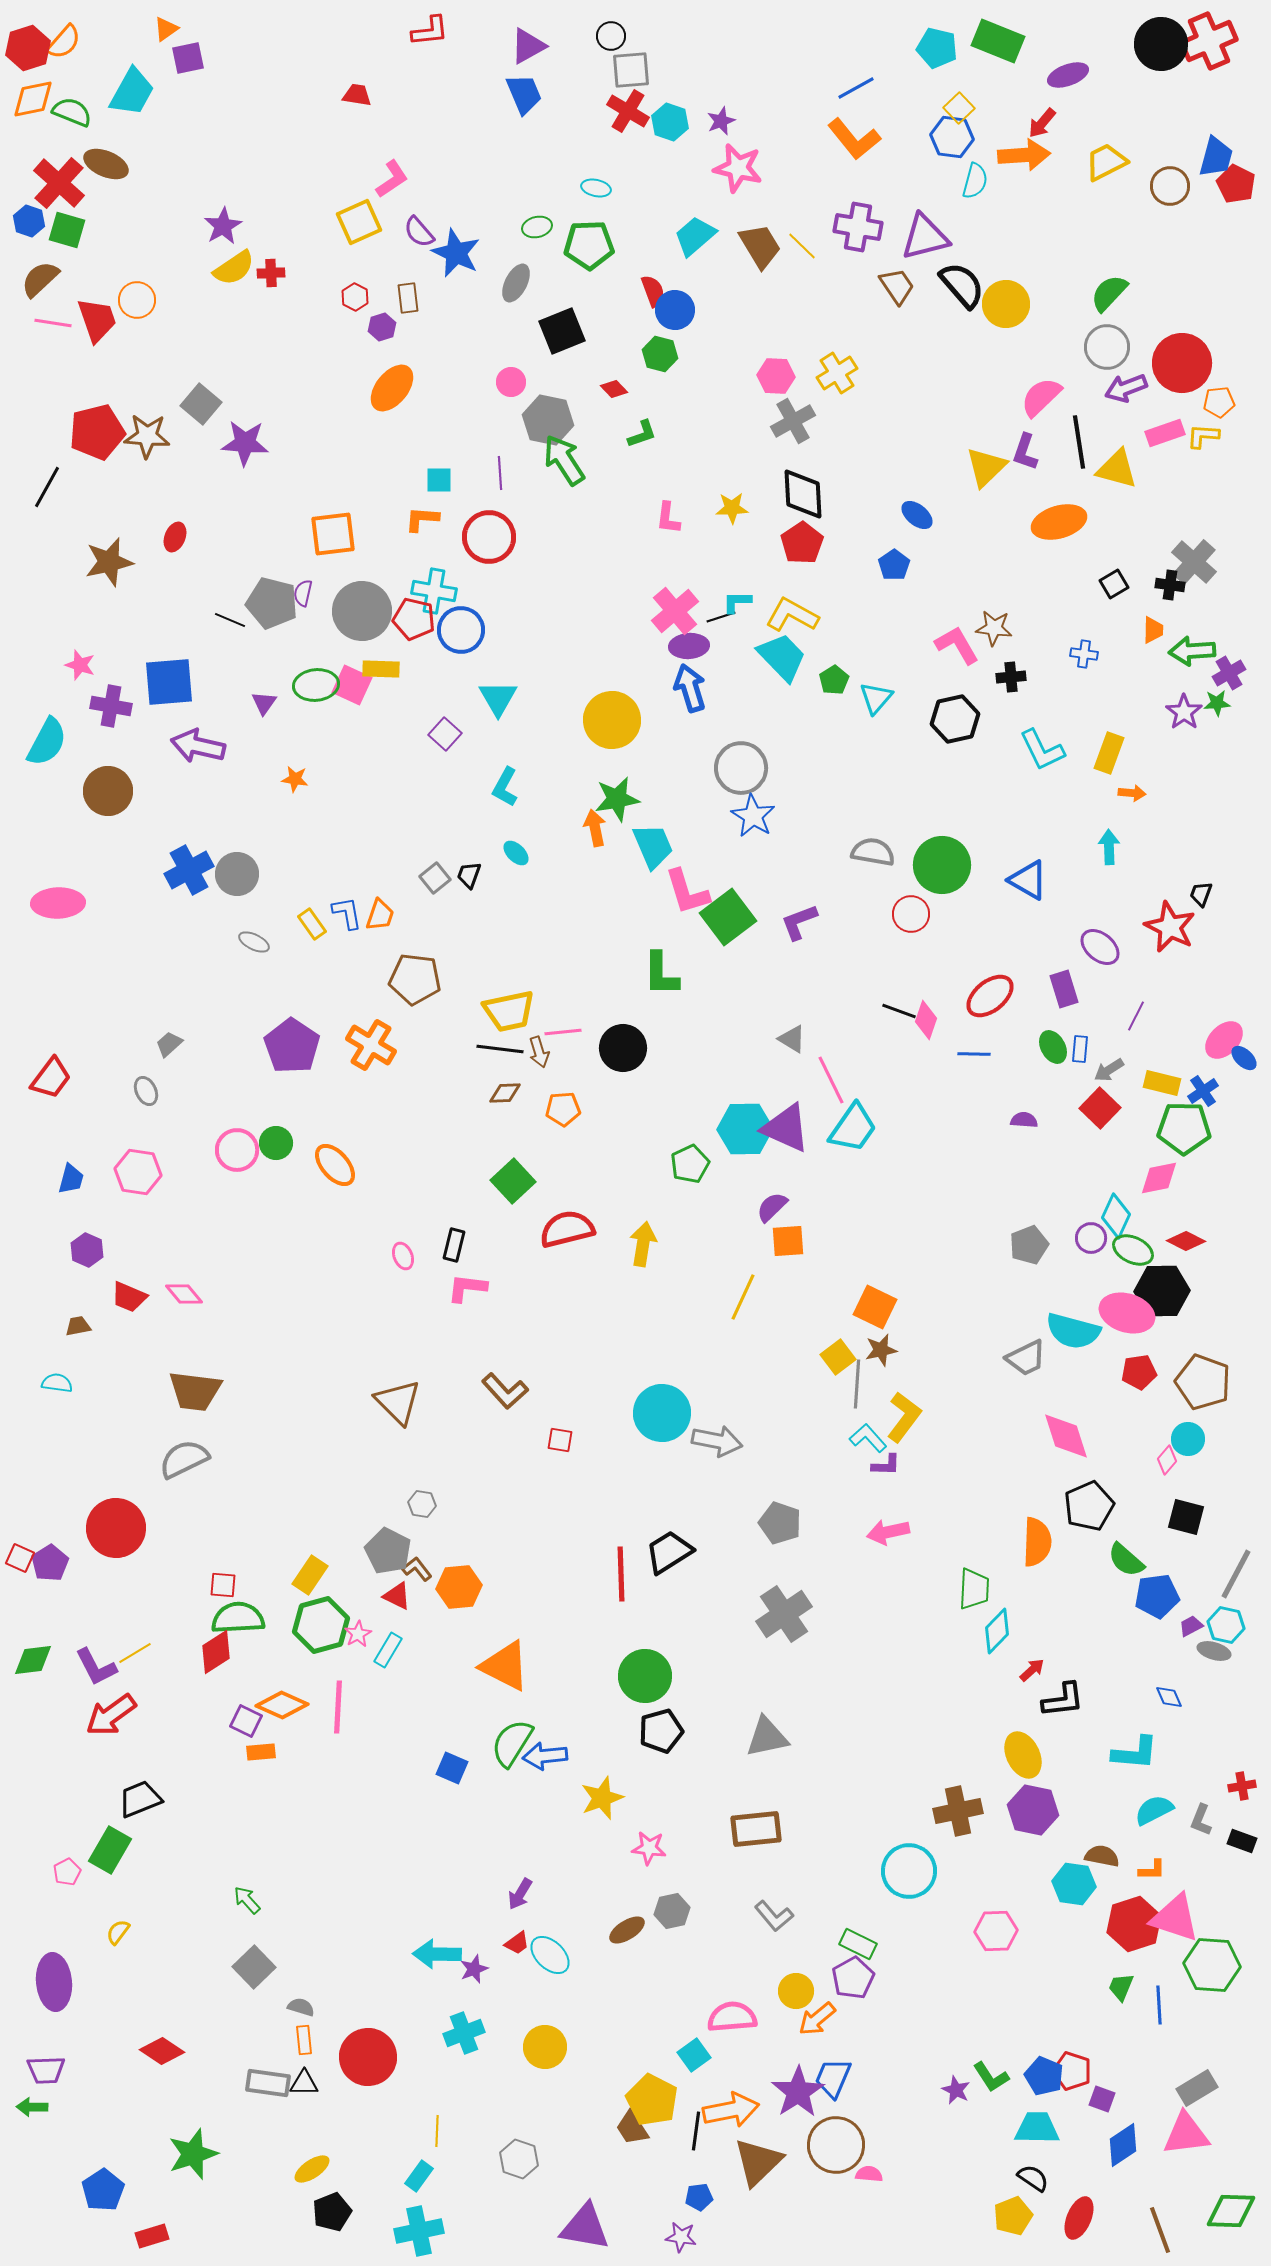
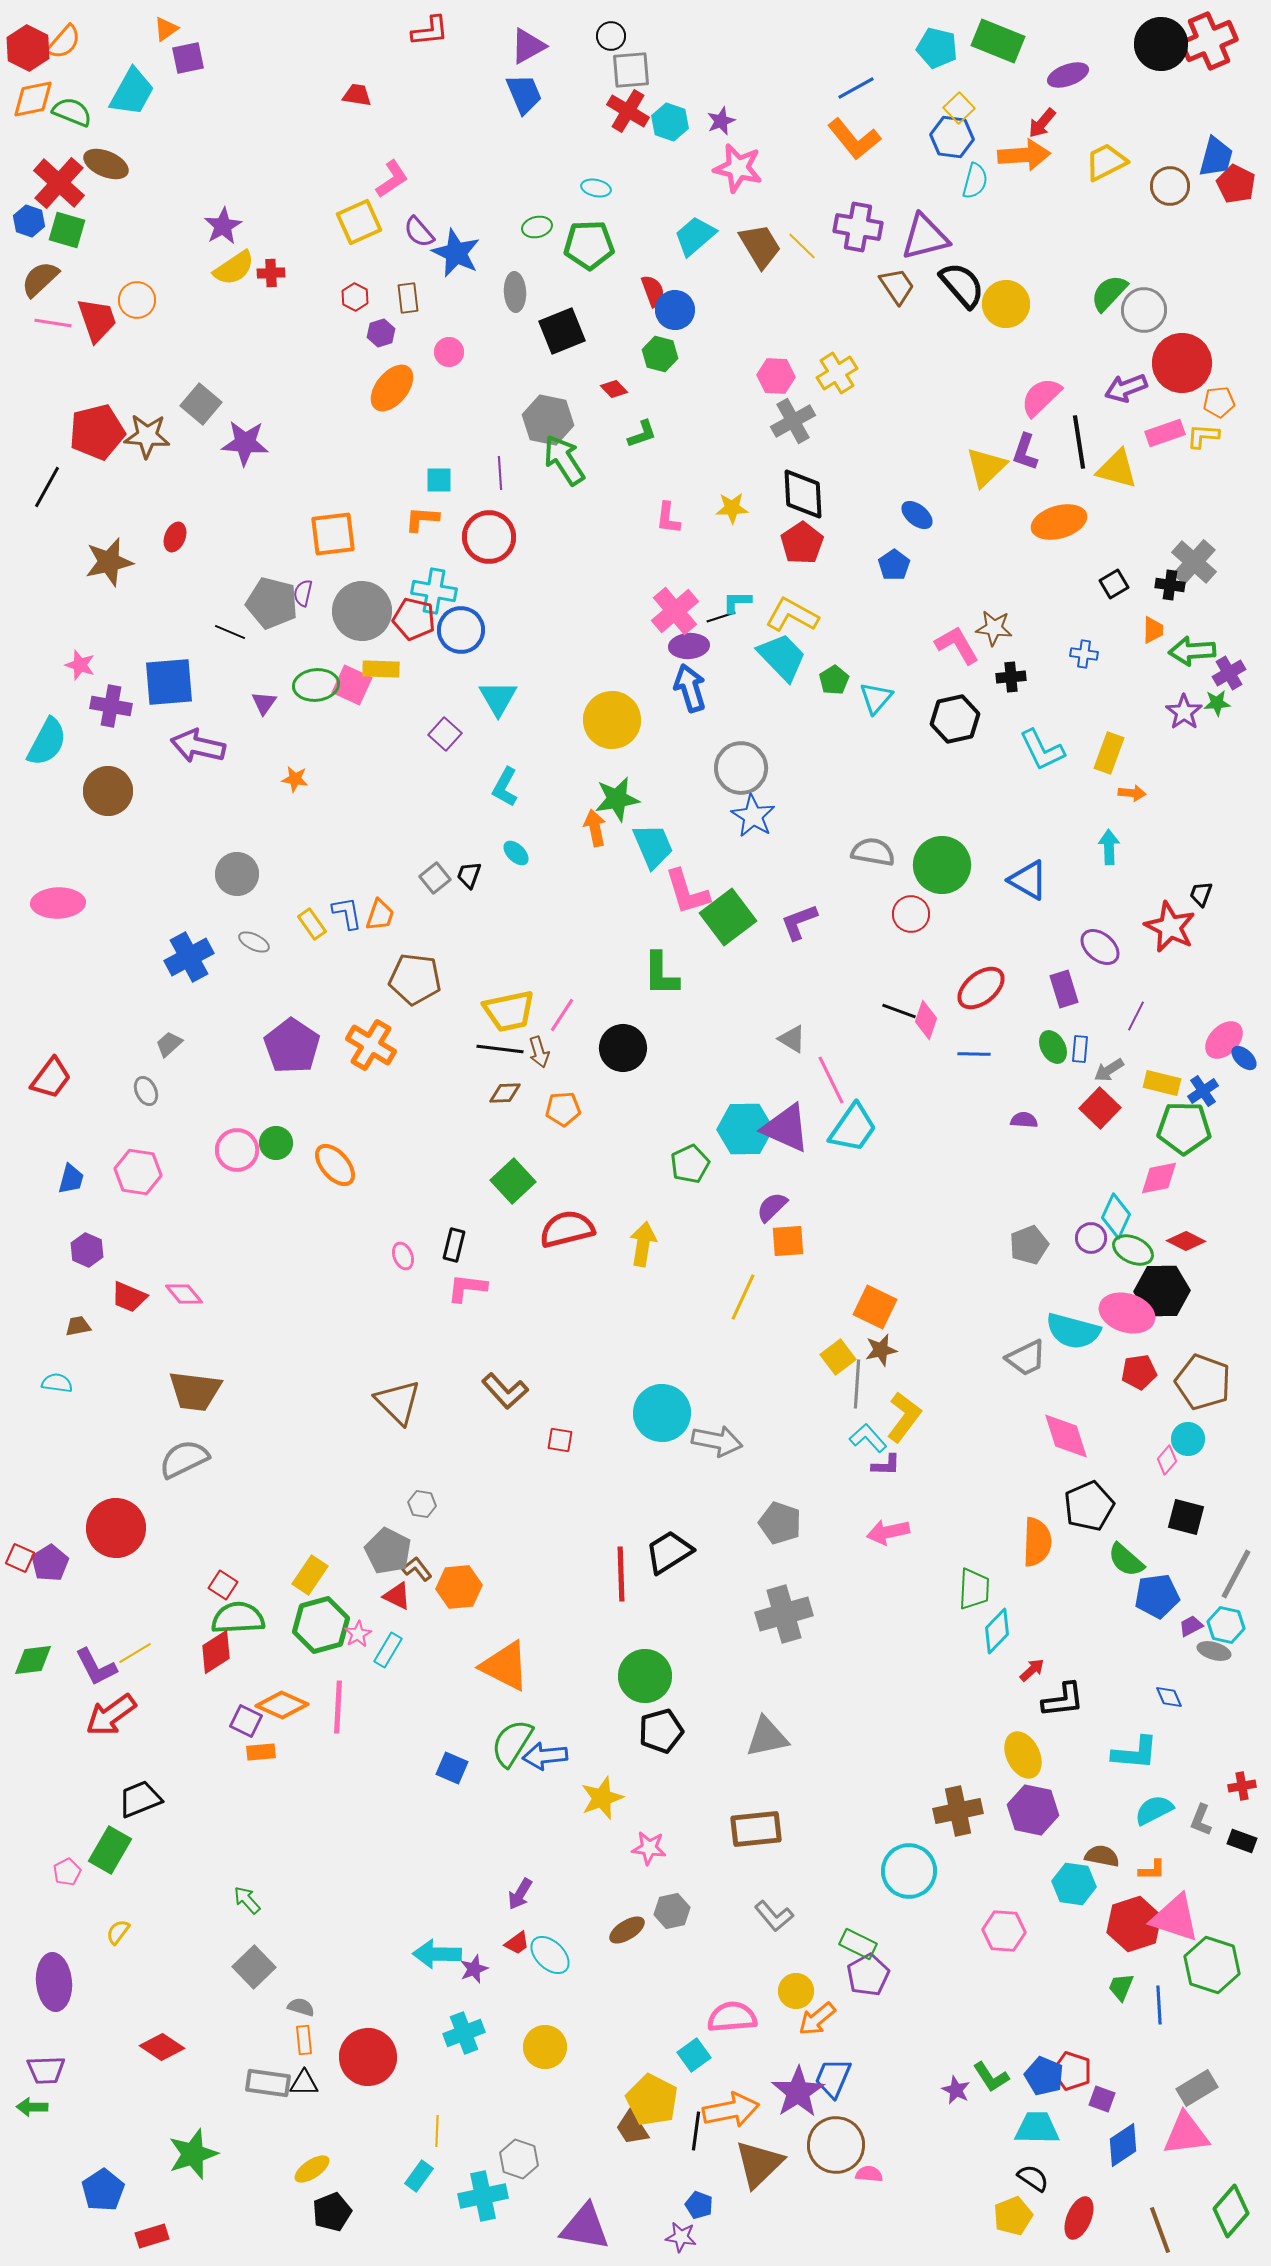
red hexagon at (28, 48): rotated 15 degrees counterclockwise
gray ellipse at (516, 283): moved 1 px left, 9 px down; rotated 30 degrees counterclockwise
purple hexagon at (382, 327): moved 1 px left, 6 px down
gray circle at (1107, 347): moved 37 px right, 37 px up
pink circle at (511, 382): moved 62 px left, 30 px up
black line at (230, 620): moved 12 px down
blue cross at (189, 870): moved 87 px down
red ellipse at (990, 996): moved 9 px left, 8 px up
pink line at (563, 1032): moved 1 px left, 17 px up; rotated 51 degrees counterclockwise
red square at (223, 1585): rotated 28 degrees clockwise
gray cross at (784, 1614): rotated 18 degrees clockwise
pink hexagon at (996, 1931): moved 8 px right; rotated 6 degrees clockwise
green hexagon at (1212, 1965): rotated 14 degrees clockwise
purple pentagon at (853, 1978): moved 15 px right, 3 px up
red diamond at (162, 2051): moved 4 px up
brown triangle at (758, 2162): moved 1 px right, 2 px down
blue pentagon at (699, 2197): moved 8 px down; rotated 28 degrees clockwise
green diamond at (1231, 2211): rotated 51 degrees counterclockwise
cyan cross at (419, 2231): moved 64 px right, 35 px up
